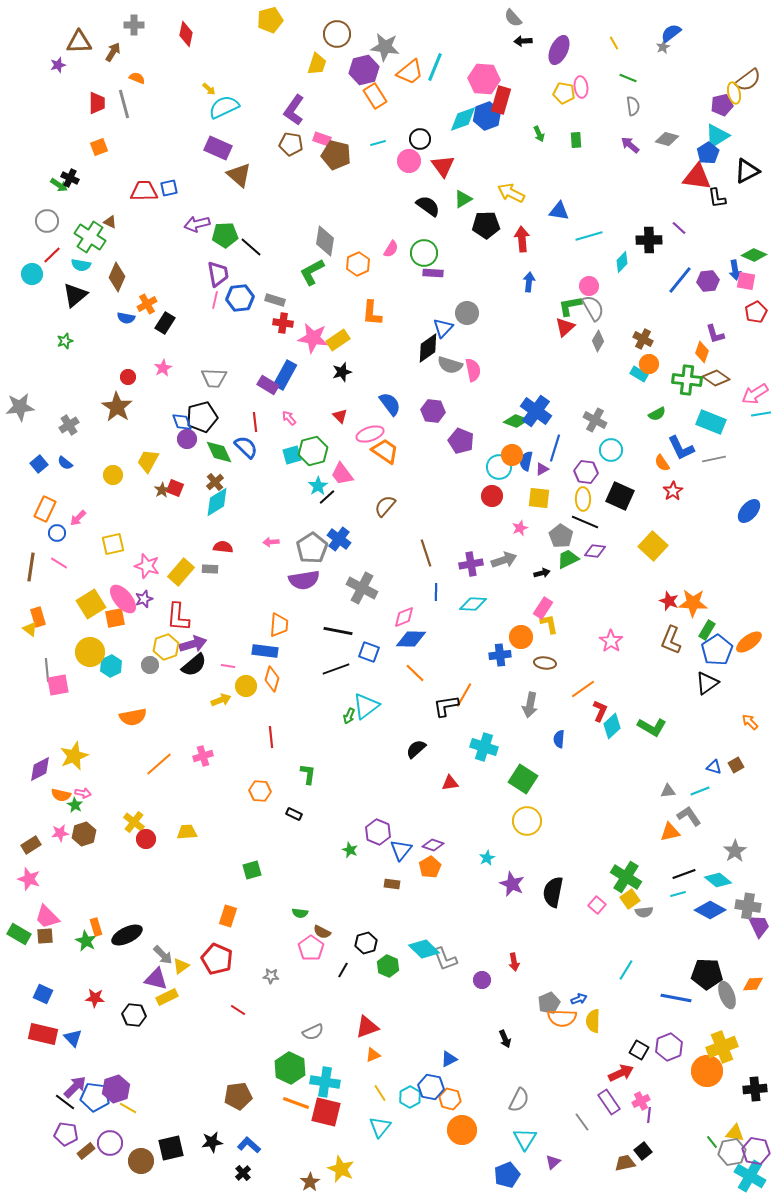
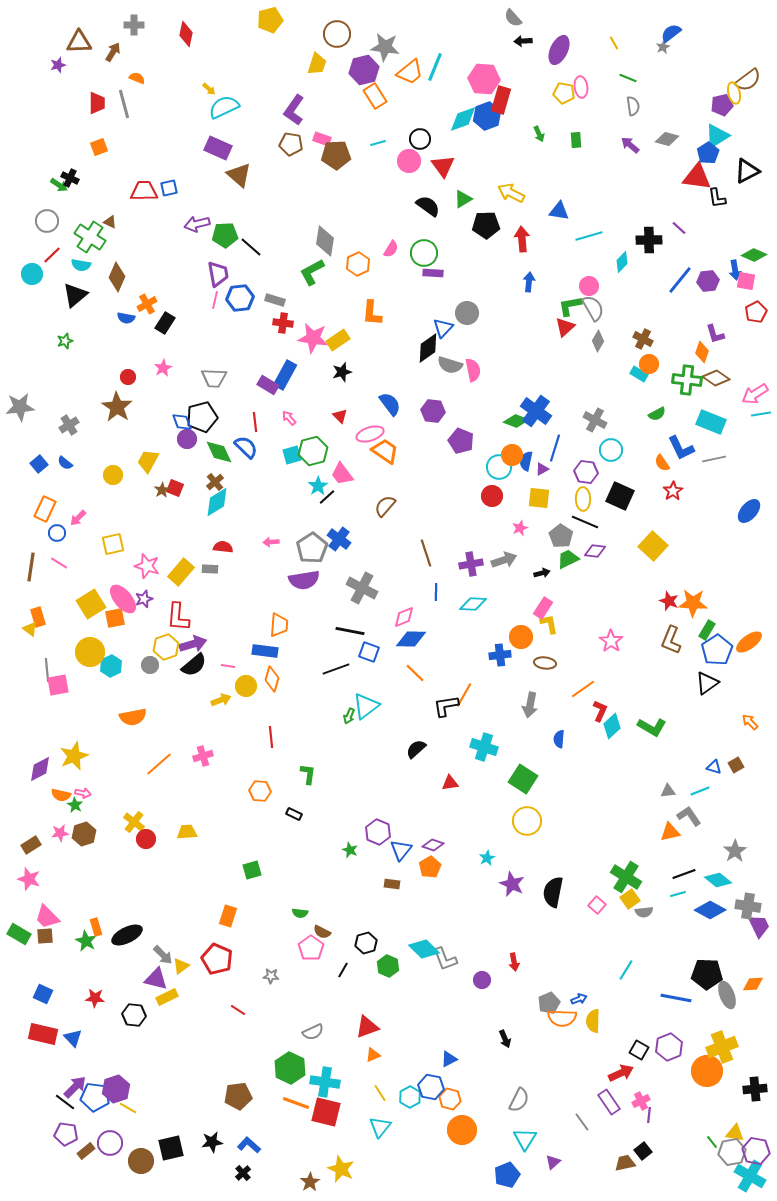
brown pentagon at (336, 155): rotated 16 degrees counterclockwise
black line at (338, 631): moved 12 px right
